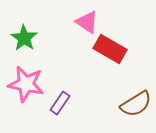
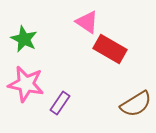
green star: moved 1 px down; rotated 8 degrees counterclockwise
